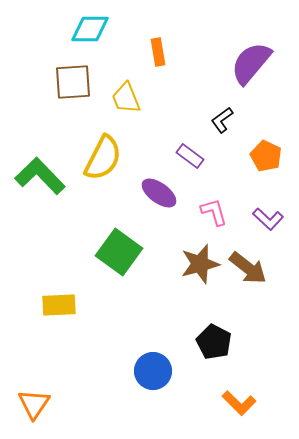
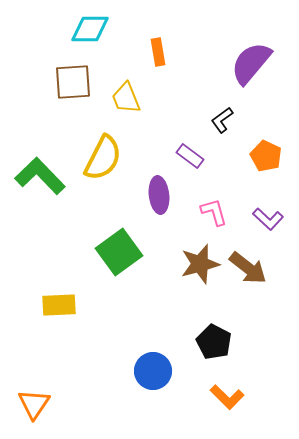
purple ellipse: moved 2 px down; rotated 48 degrees clockwise
green square: rotated 18 degrees clockwise
orange L-shape: moved 12 px left, 6 px up
